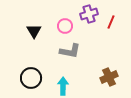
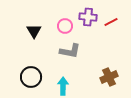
purple cross: moved 1 px left, 3 px down; rotated 24 degrees clockwise
red line: rotated 40 degrees clockwise
black circle: moved 1 px up
